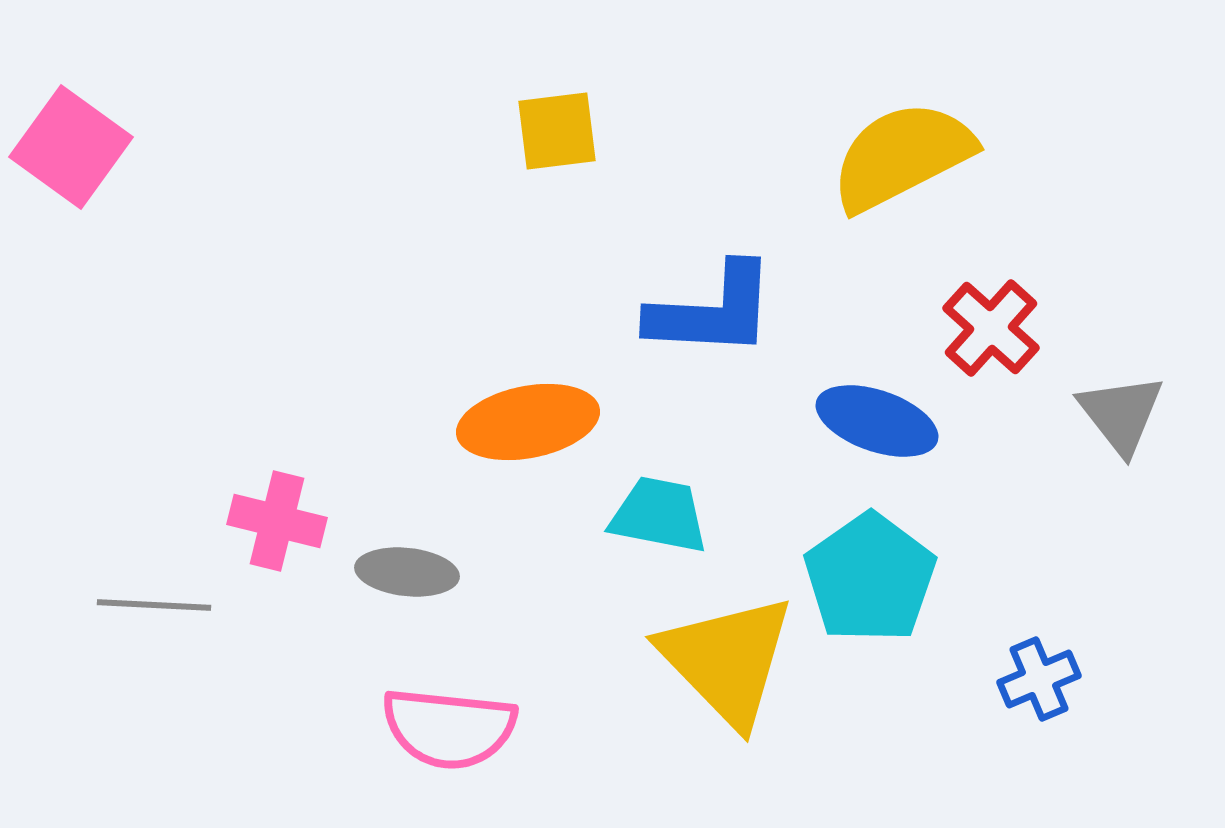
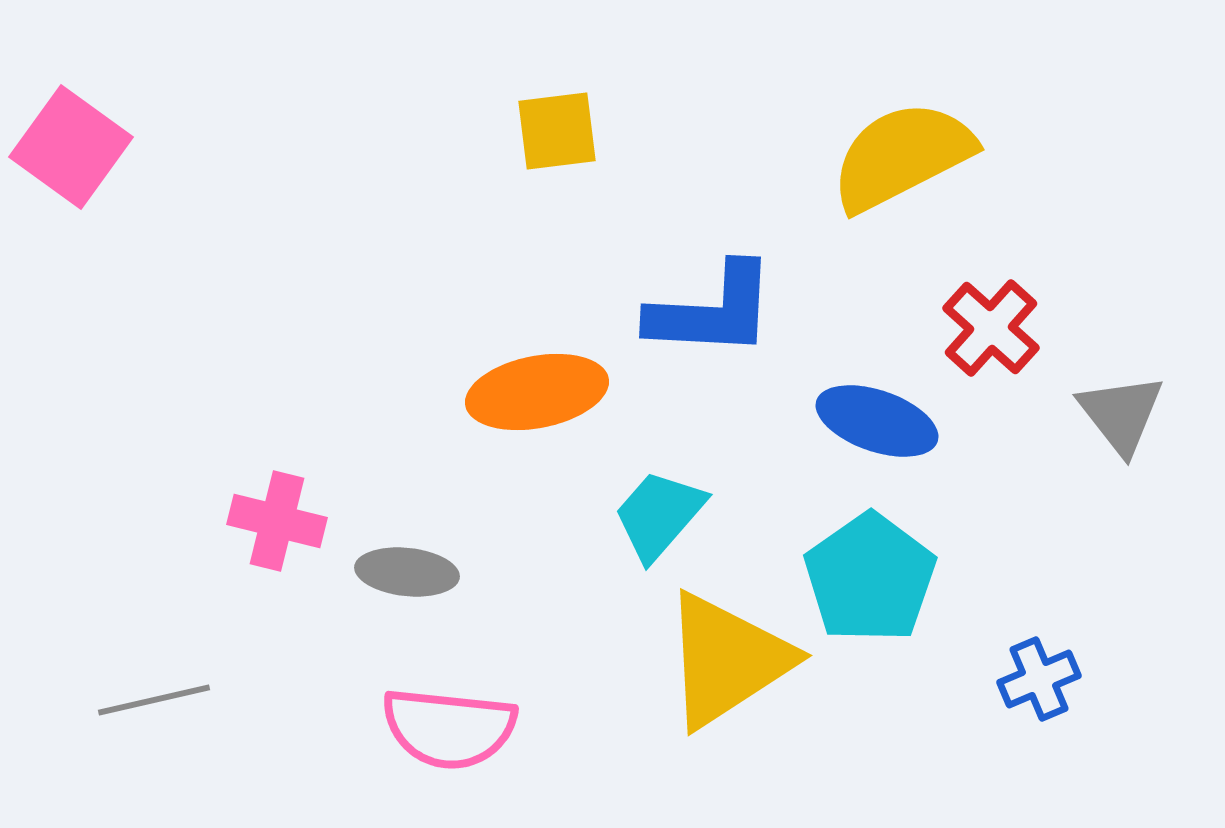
orange ellipse: moved 9 px right, 30 px up
cyan trapezoid: rotated 60 degrees counterclockwise
gray line: moved 95 px down; rotated 16 degrees counterclockwise
yellow triangle: rotated 41 degrees clockwise
